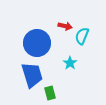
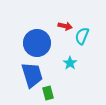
green rectangle: moved 2 px left
